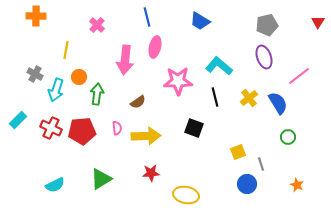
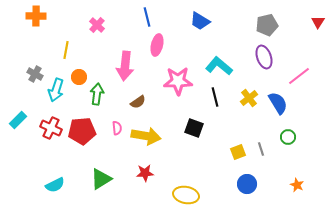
pink ellipse: moved 2 px right, 2 px up
pink arrow: moved 6 px down
yellow arrow: rotated 12 degrees clockwise
gray line: moved 15 px up
red star: moved 6 px left
